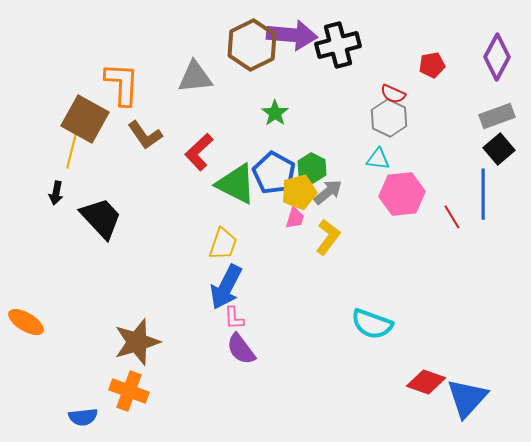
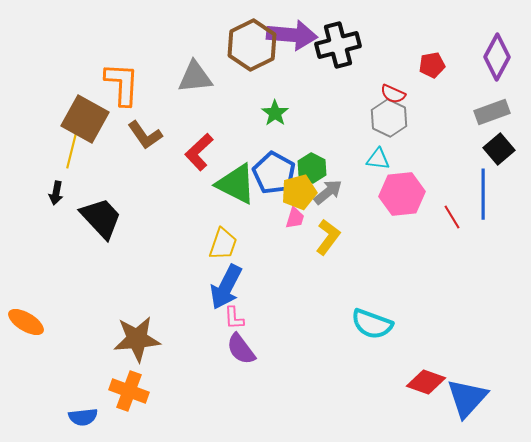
gray rectangle: moved 5 px left, 4 px up
brown star: moved 3 px up; rotated 12 degrees clockwise
